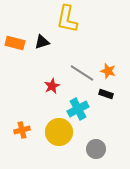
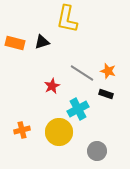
gray circle: moved 1 px right, 2 px down
